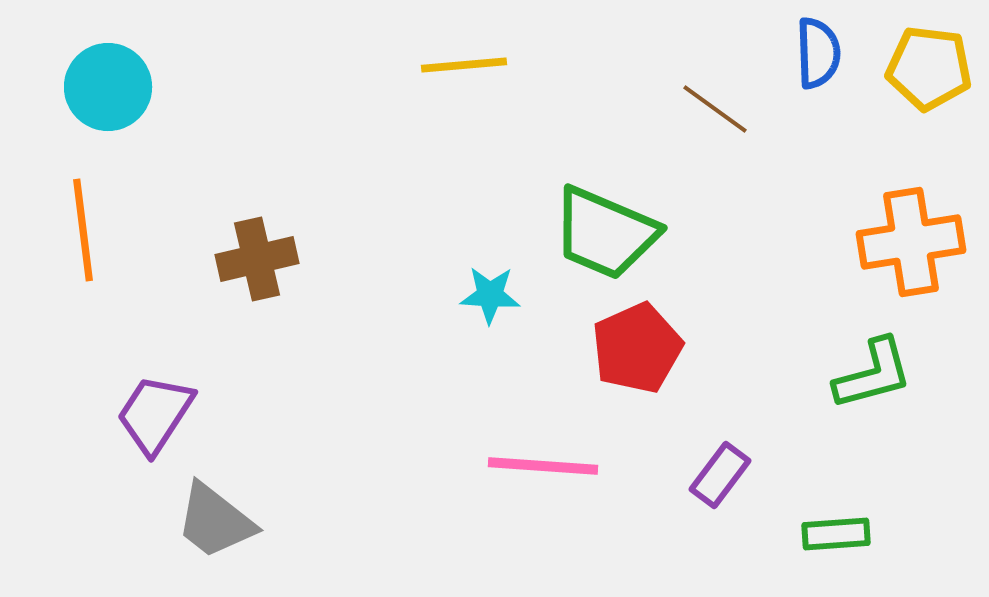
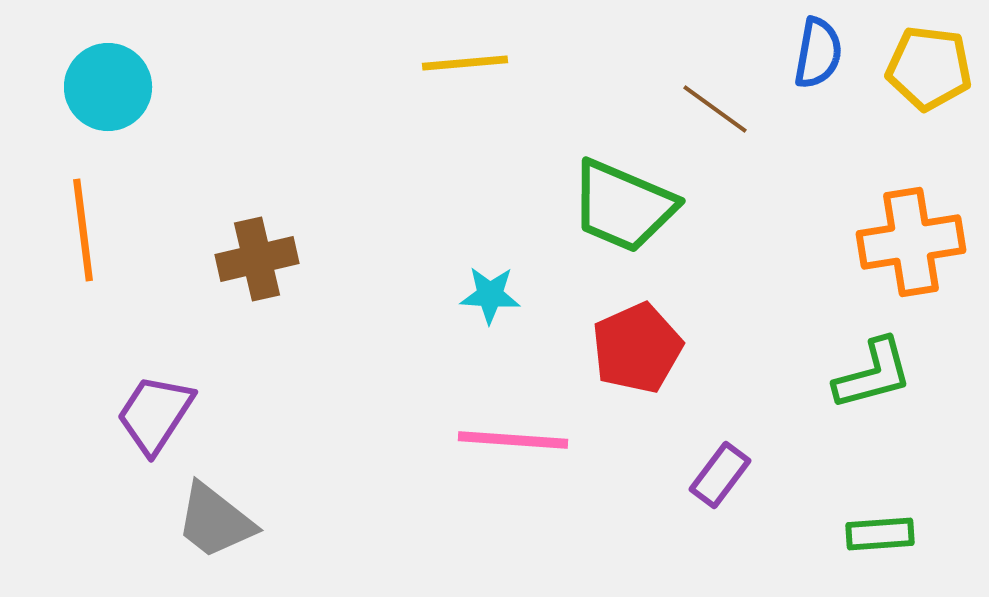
blue semicircle: rotated 12 degrees clockwise
yellow line: moved 1 px right, 2 px up
green trapezoid: moved 18 px right, 27 px up
pink line: moved 30 px left, 26 px up
green rectangle: moved 44 px right
